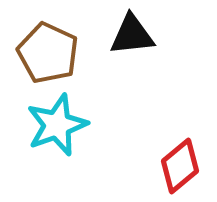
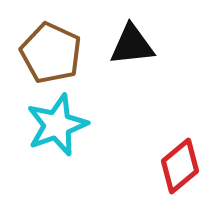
black triangle: moved 10 px down
brown pentagon: moved 3 px right
